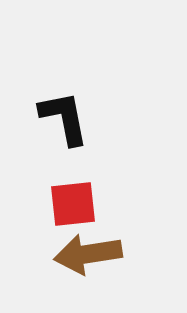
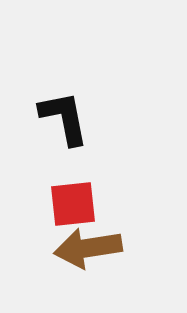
brown arrow: moved 6 px up
